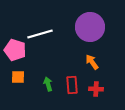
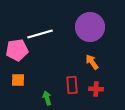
pink pentagon: moved 2 px right; rotated 25 degrees counterclockwise
orange square: moved 3 px down
green arrow: moved 1 px left, 14 px down
